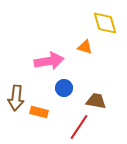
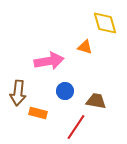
blue circle: moved 1 px right, 3 px down
brown arrow: moved 2 px right, 5 px up
orange rectangle: moved 1 px left, 1 px down
red line: moved 3 px left
